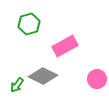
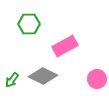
green hexagon: rotated 15 degrees clockwise
green arrow: moved 5 px left, 5 px up
